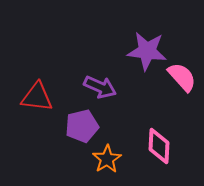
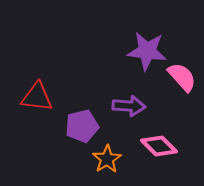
purple arrow: moved 29 px right, 19 px down; rotated 20 degrees counterclockwise
pink diamond: rotated 48 degrees counterclockwise
